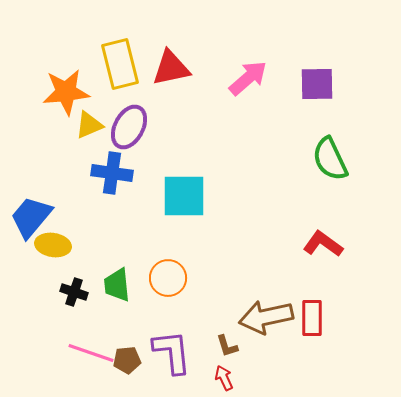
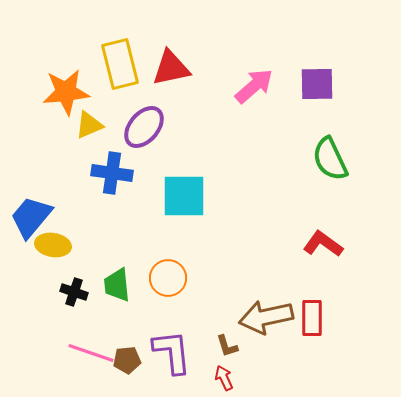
pink arrow: moved 6 px right, 8 px down
purple ellipse: moved 15 px right; rotated 12 degrees clockwise
